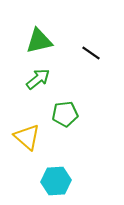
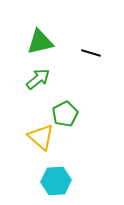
green triangle: moved 1 px right, 1 px down
black line: rotated 18 degrees counterclockwise
green pentagon: rotated 20 degrees counterclockwise
yellow triangle: moved 14 px right
